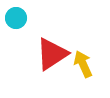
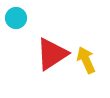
yellow arrow: moved 3 px right, 4 px up
